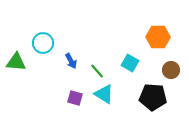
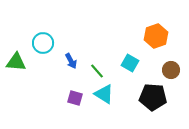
orange hexagon: moved 2 px left, 1 px up; rotated 20 degrees counterclockwise
